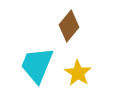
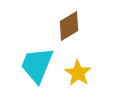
brown diamond: rotated 20 degrees clockwise
